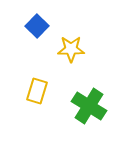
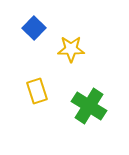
blue square: moved 3 px left, 2 px down
yellow rectangle: rotated 35 degrees counterclockwise
